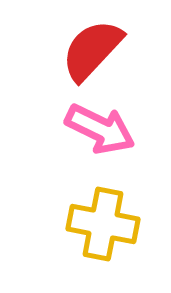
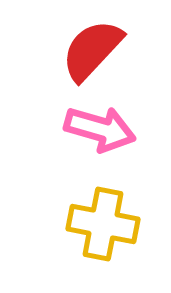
pink arrow: rotated 10 degrees counterclockwise
